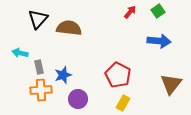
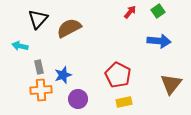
brown semicircle: rotated 35 degrees counterclockwise
cyan arrow: moved 7 px up
yellow rectangle: moved 1 px right, 1 px up; rotated 49 degrees clockwise
